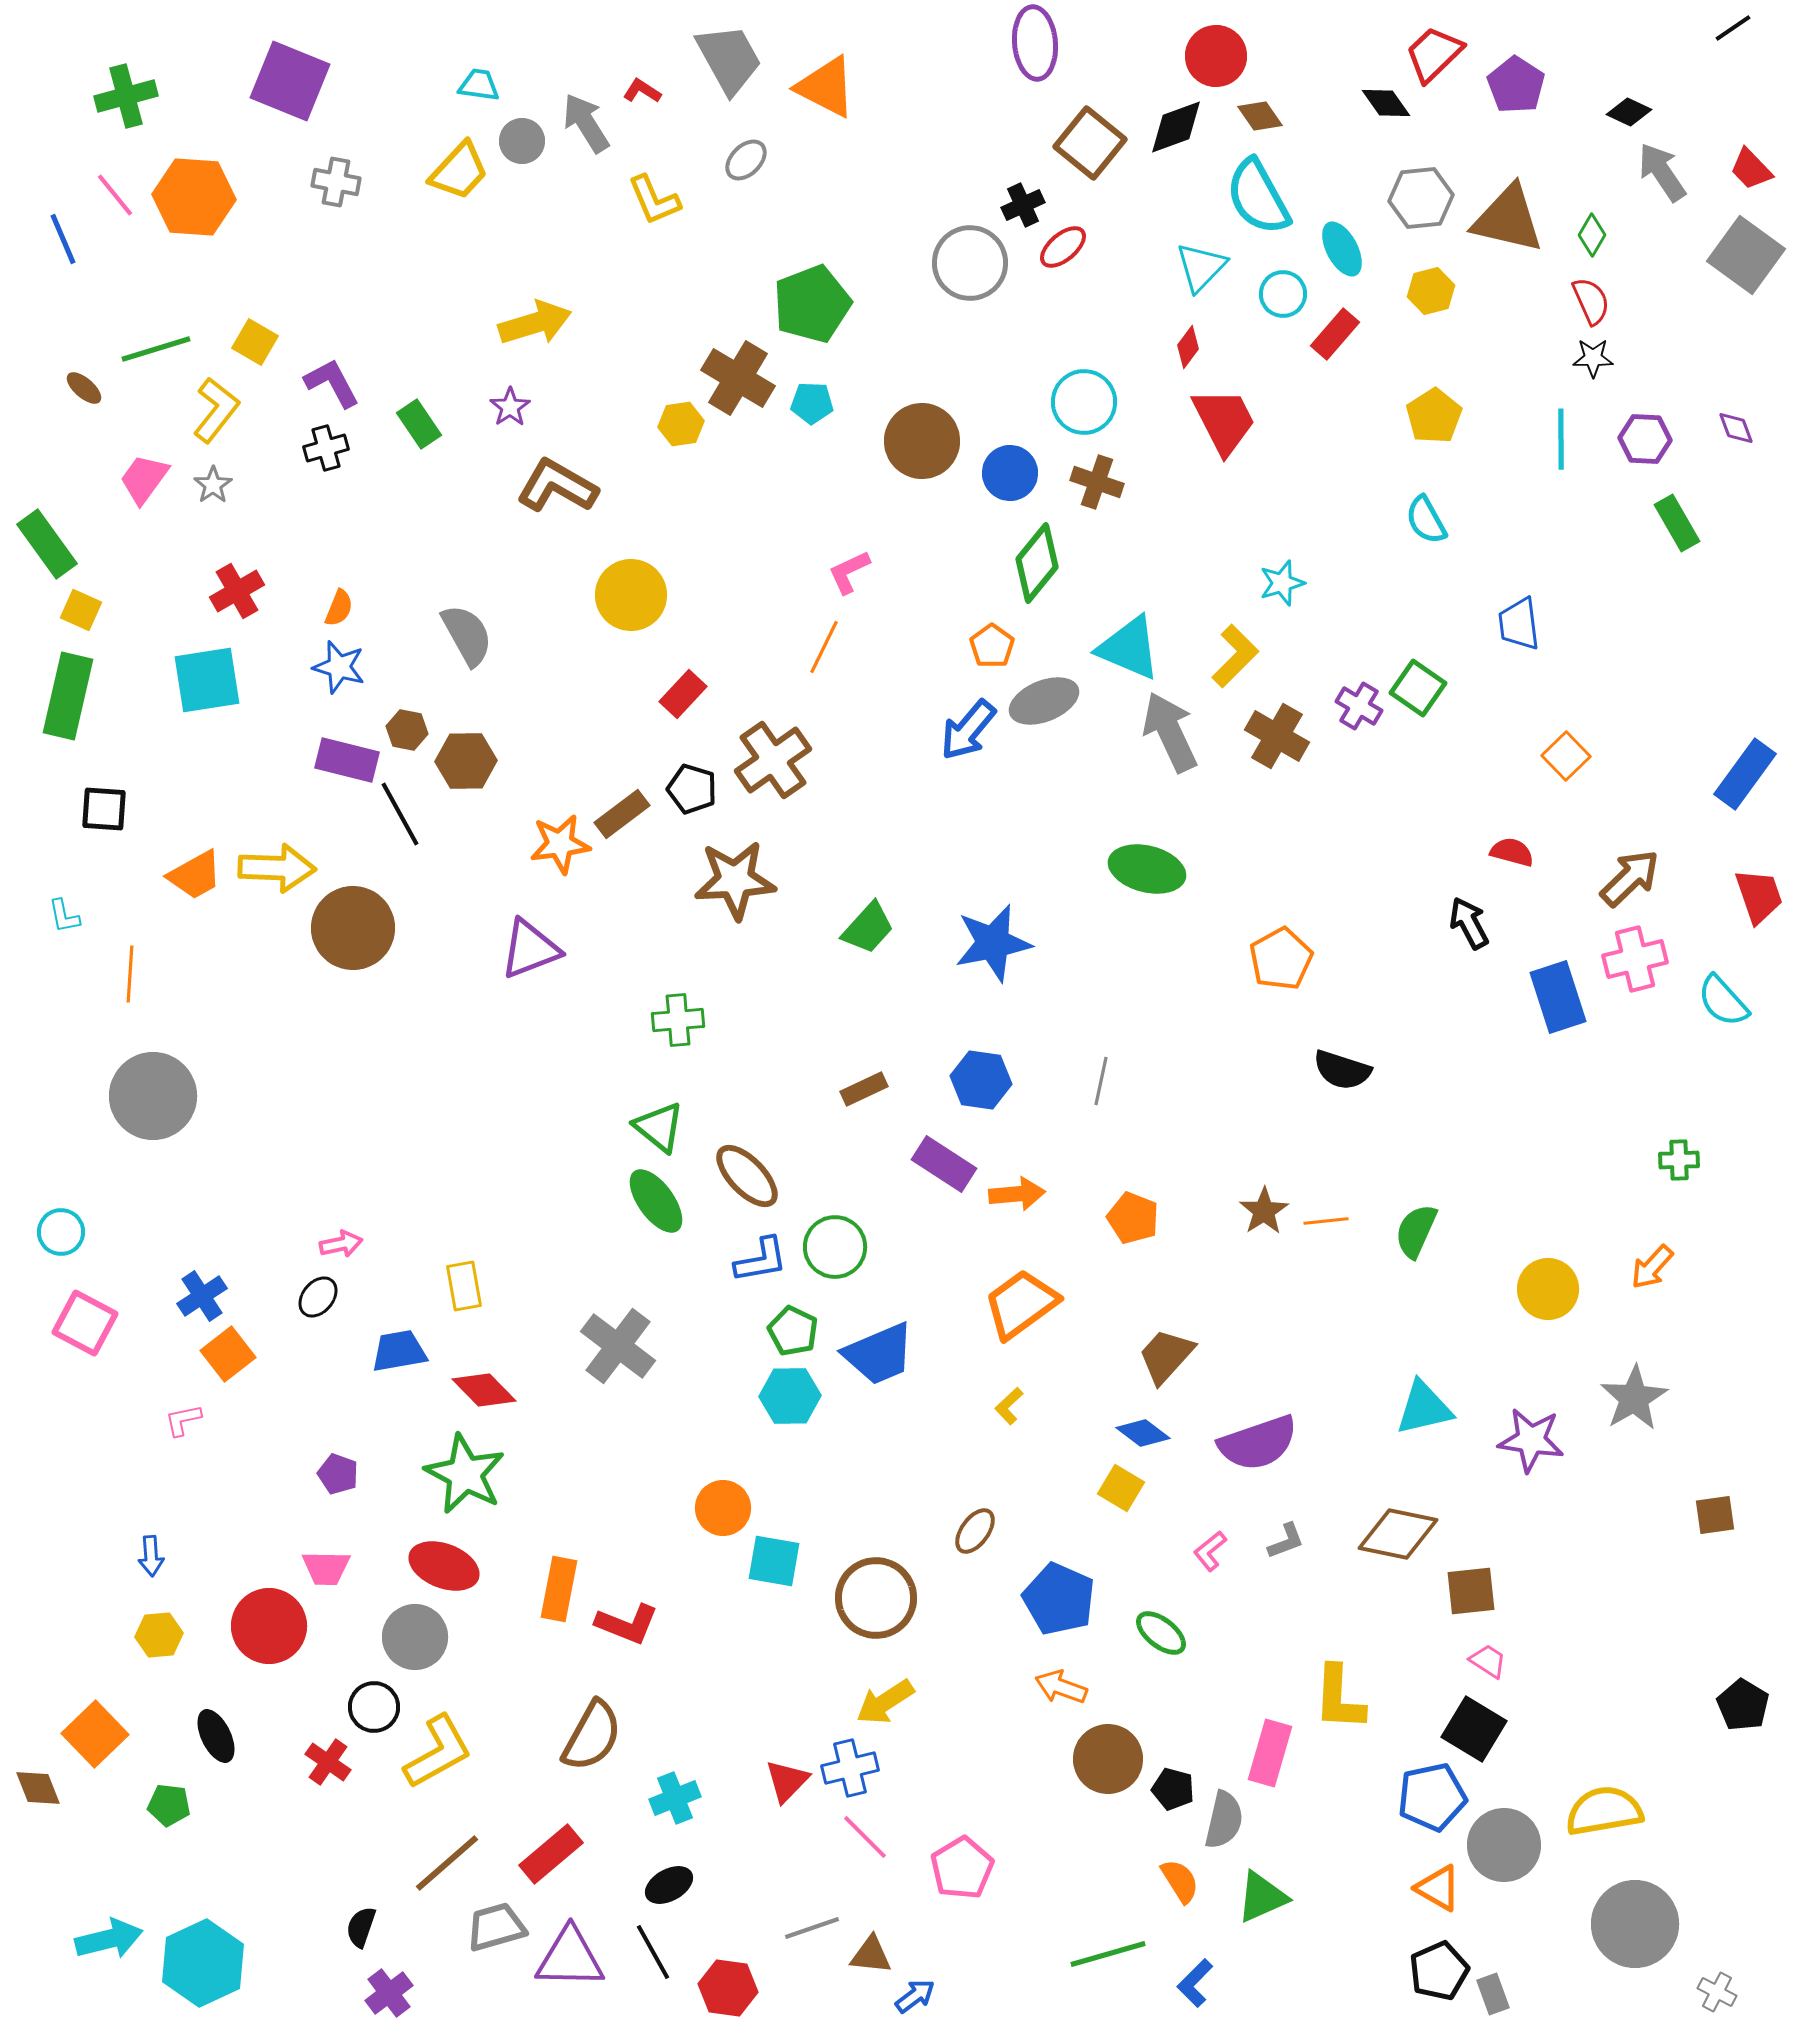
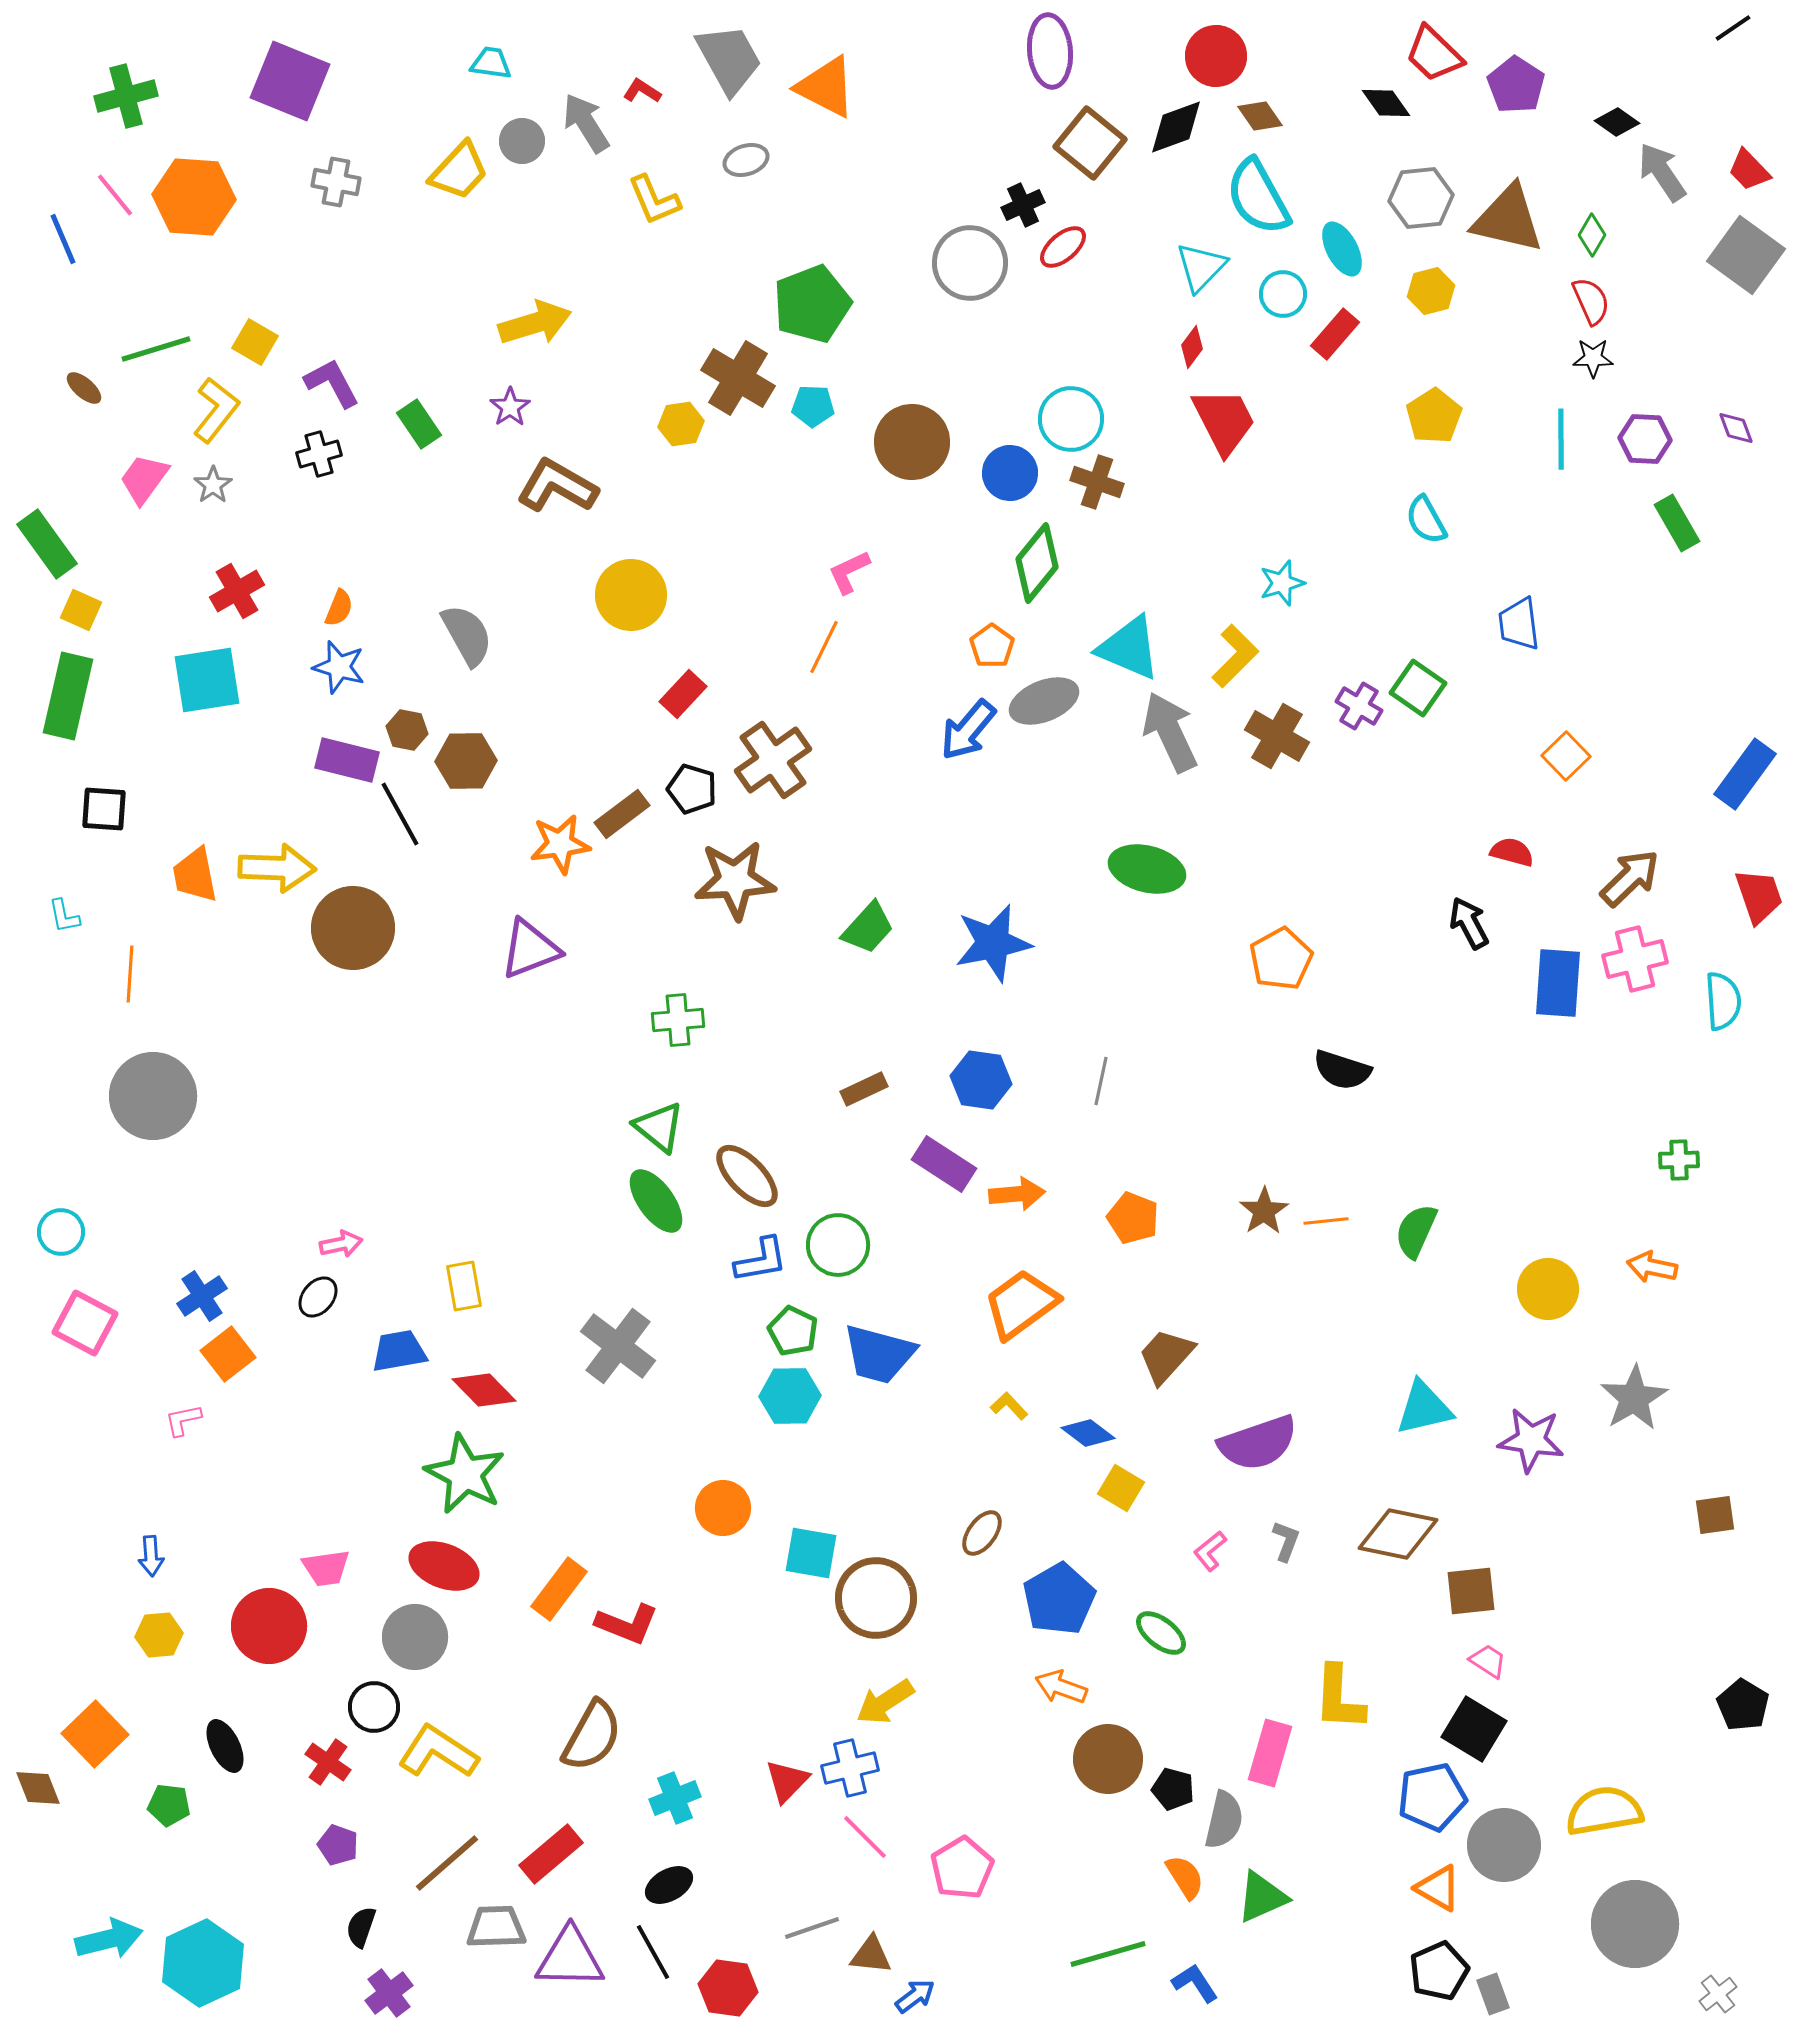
purple ellipse at (1035, 43): moved 15 px right, 8 px down
red trapezoid at (1434, 54): rotated 92 degrees counterclockwise
cyan trapezoid at (479, 85): moved 12 px right, 22 px up
black diamond at (1629, 112): moved 12 px left, 10 px down; rotated 9 degrees clockwise
gray ellipse at (746, 160): rotated 27 degrees clockwise
red trapezoid at (1751, 169): moved 2 px left, 1 px down
red diamond at (1188, 347): moved 4 px right
cyan circle at (1084, 402): moved 13 px left, 17 px down
cyan pentagon at (812, 403): moved 1 px right, 3 px down
brown circle at (922, 441): moved 10 px left, 1 px down
black cross at (326, 448): moved 7 px left, 6 px down
orange trapezoid at (195, 875): rotated 108 degrees clockwise
blue rectangle at (1558, 997): moved 14 px up; rotated 22 degrees clockwise
cyan semicircle at (1723, 1001): rotated 142 degrees counterclockwise
green circle at (835, 1247): moved 3 px right, 2 px up
orange arrow at (1652, 1267): rotated 60 degrees clockwise
blue trapezoid at (879, 1354): rotated 38 degrees clockwise
yellow L-shape at (1009, 1406): rotated 90 degrees clockwise
blue diamond at (1143, 1433): moved 55 px left
purple pentagon at (338, 1474): moved 371 px down
brown ellipse at (975, 1531): moved 7 px right, 2 px down
gray L-shape at (1286, 1541): rotated 48 degrees counterclockwise
cyan square at (774, 1561): moved 37 px right, 8 px up
pink trapezoid at (326, 1568): rotated 9 degrees counterclockwise
orange rectangle at (559, 1589): rotated 26 degrees clockwise
blue pentagon at (1059, 1599): rotated 18 degrees clockwise
black ellipse at (216, 1736): moved 9 px right, 10 px down
yellow L-shape at (438, 1752): rotated 118 degrees counterclockwise
orange semicircle at (1180, 1881): moved 5 px right, 4 px up
gray trapezoid at (496, 1927): rotated 14 degrees clockwise
blue L-shape at (1195, 1983): rotated 102 degrees clockwise
gray cross at (1717, 1992): moved 1 px right, 2 px down; rotated 24 degrees clockwise
